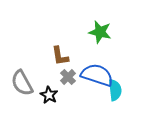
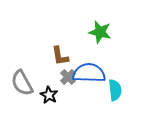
blue semicircle: moved 8 px left, 2 px up; rotated 16 degrees counterclockwise
